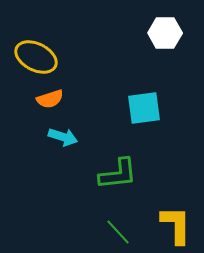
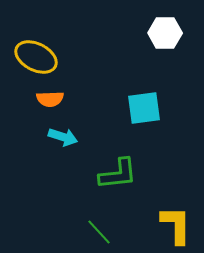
orange semicircle: rotated 16 degrees clockwise
green line: moved 19 px left
